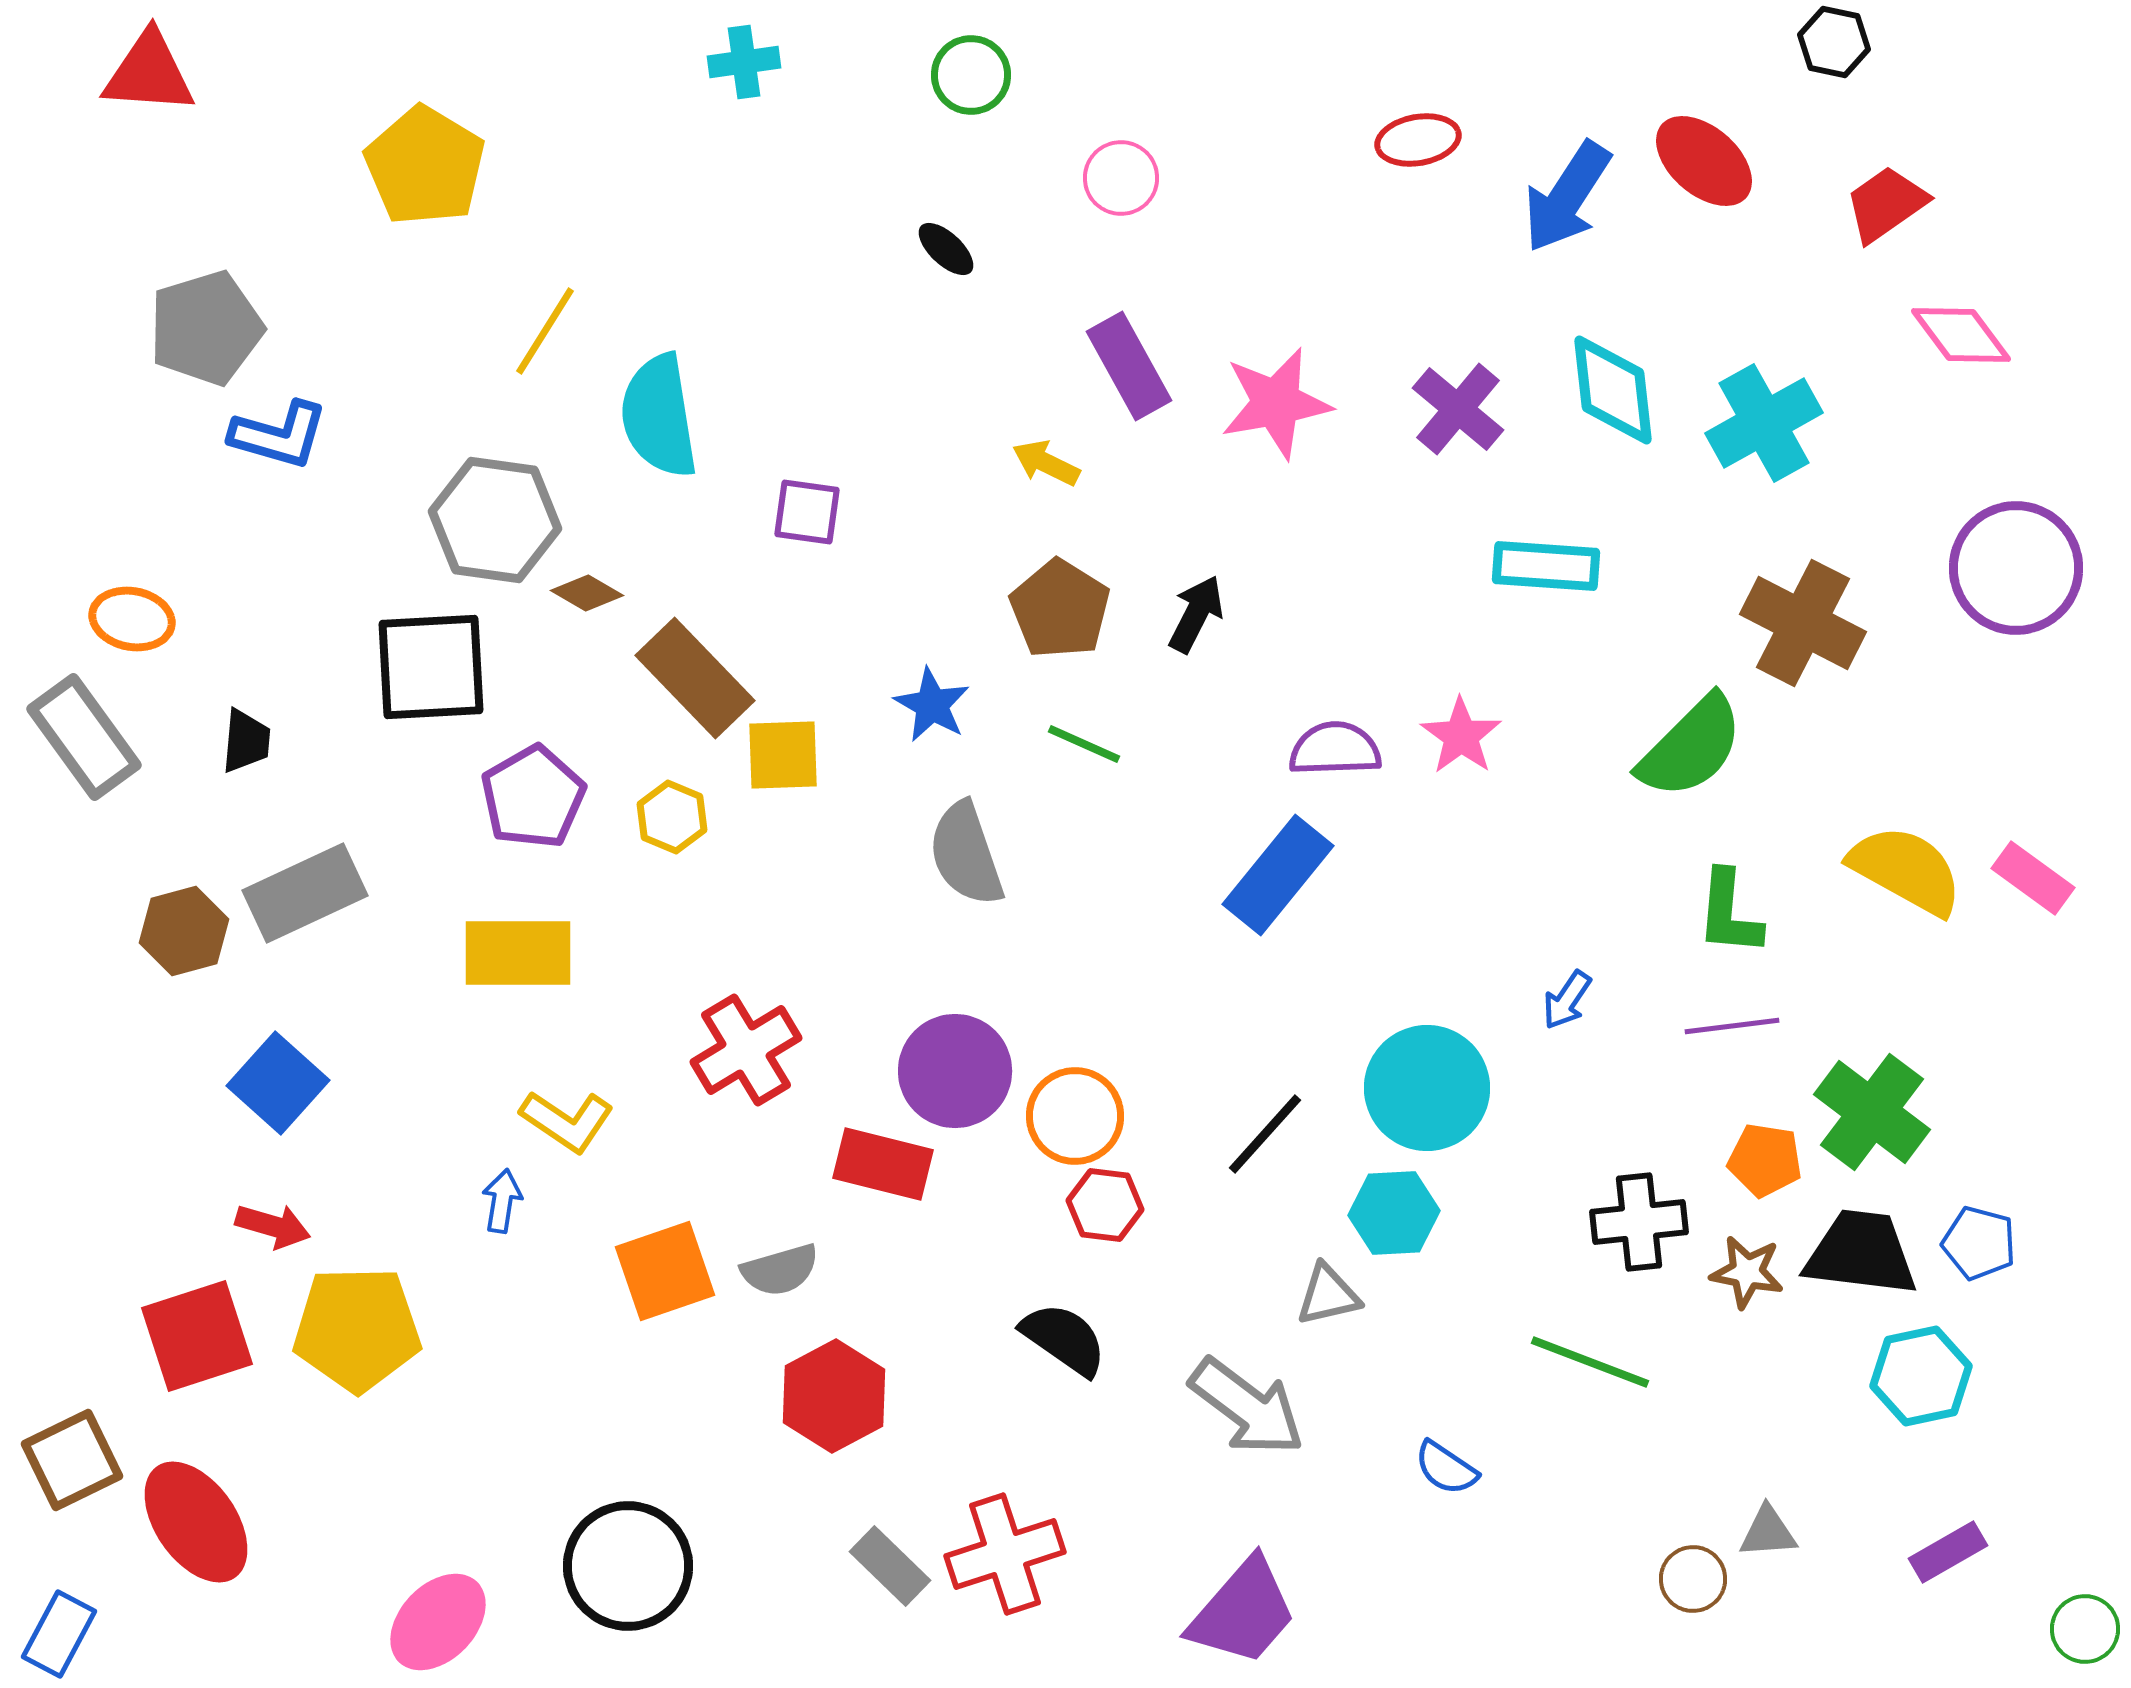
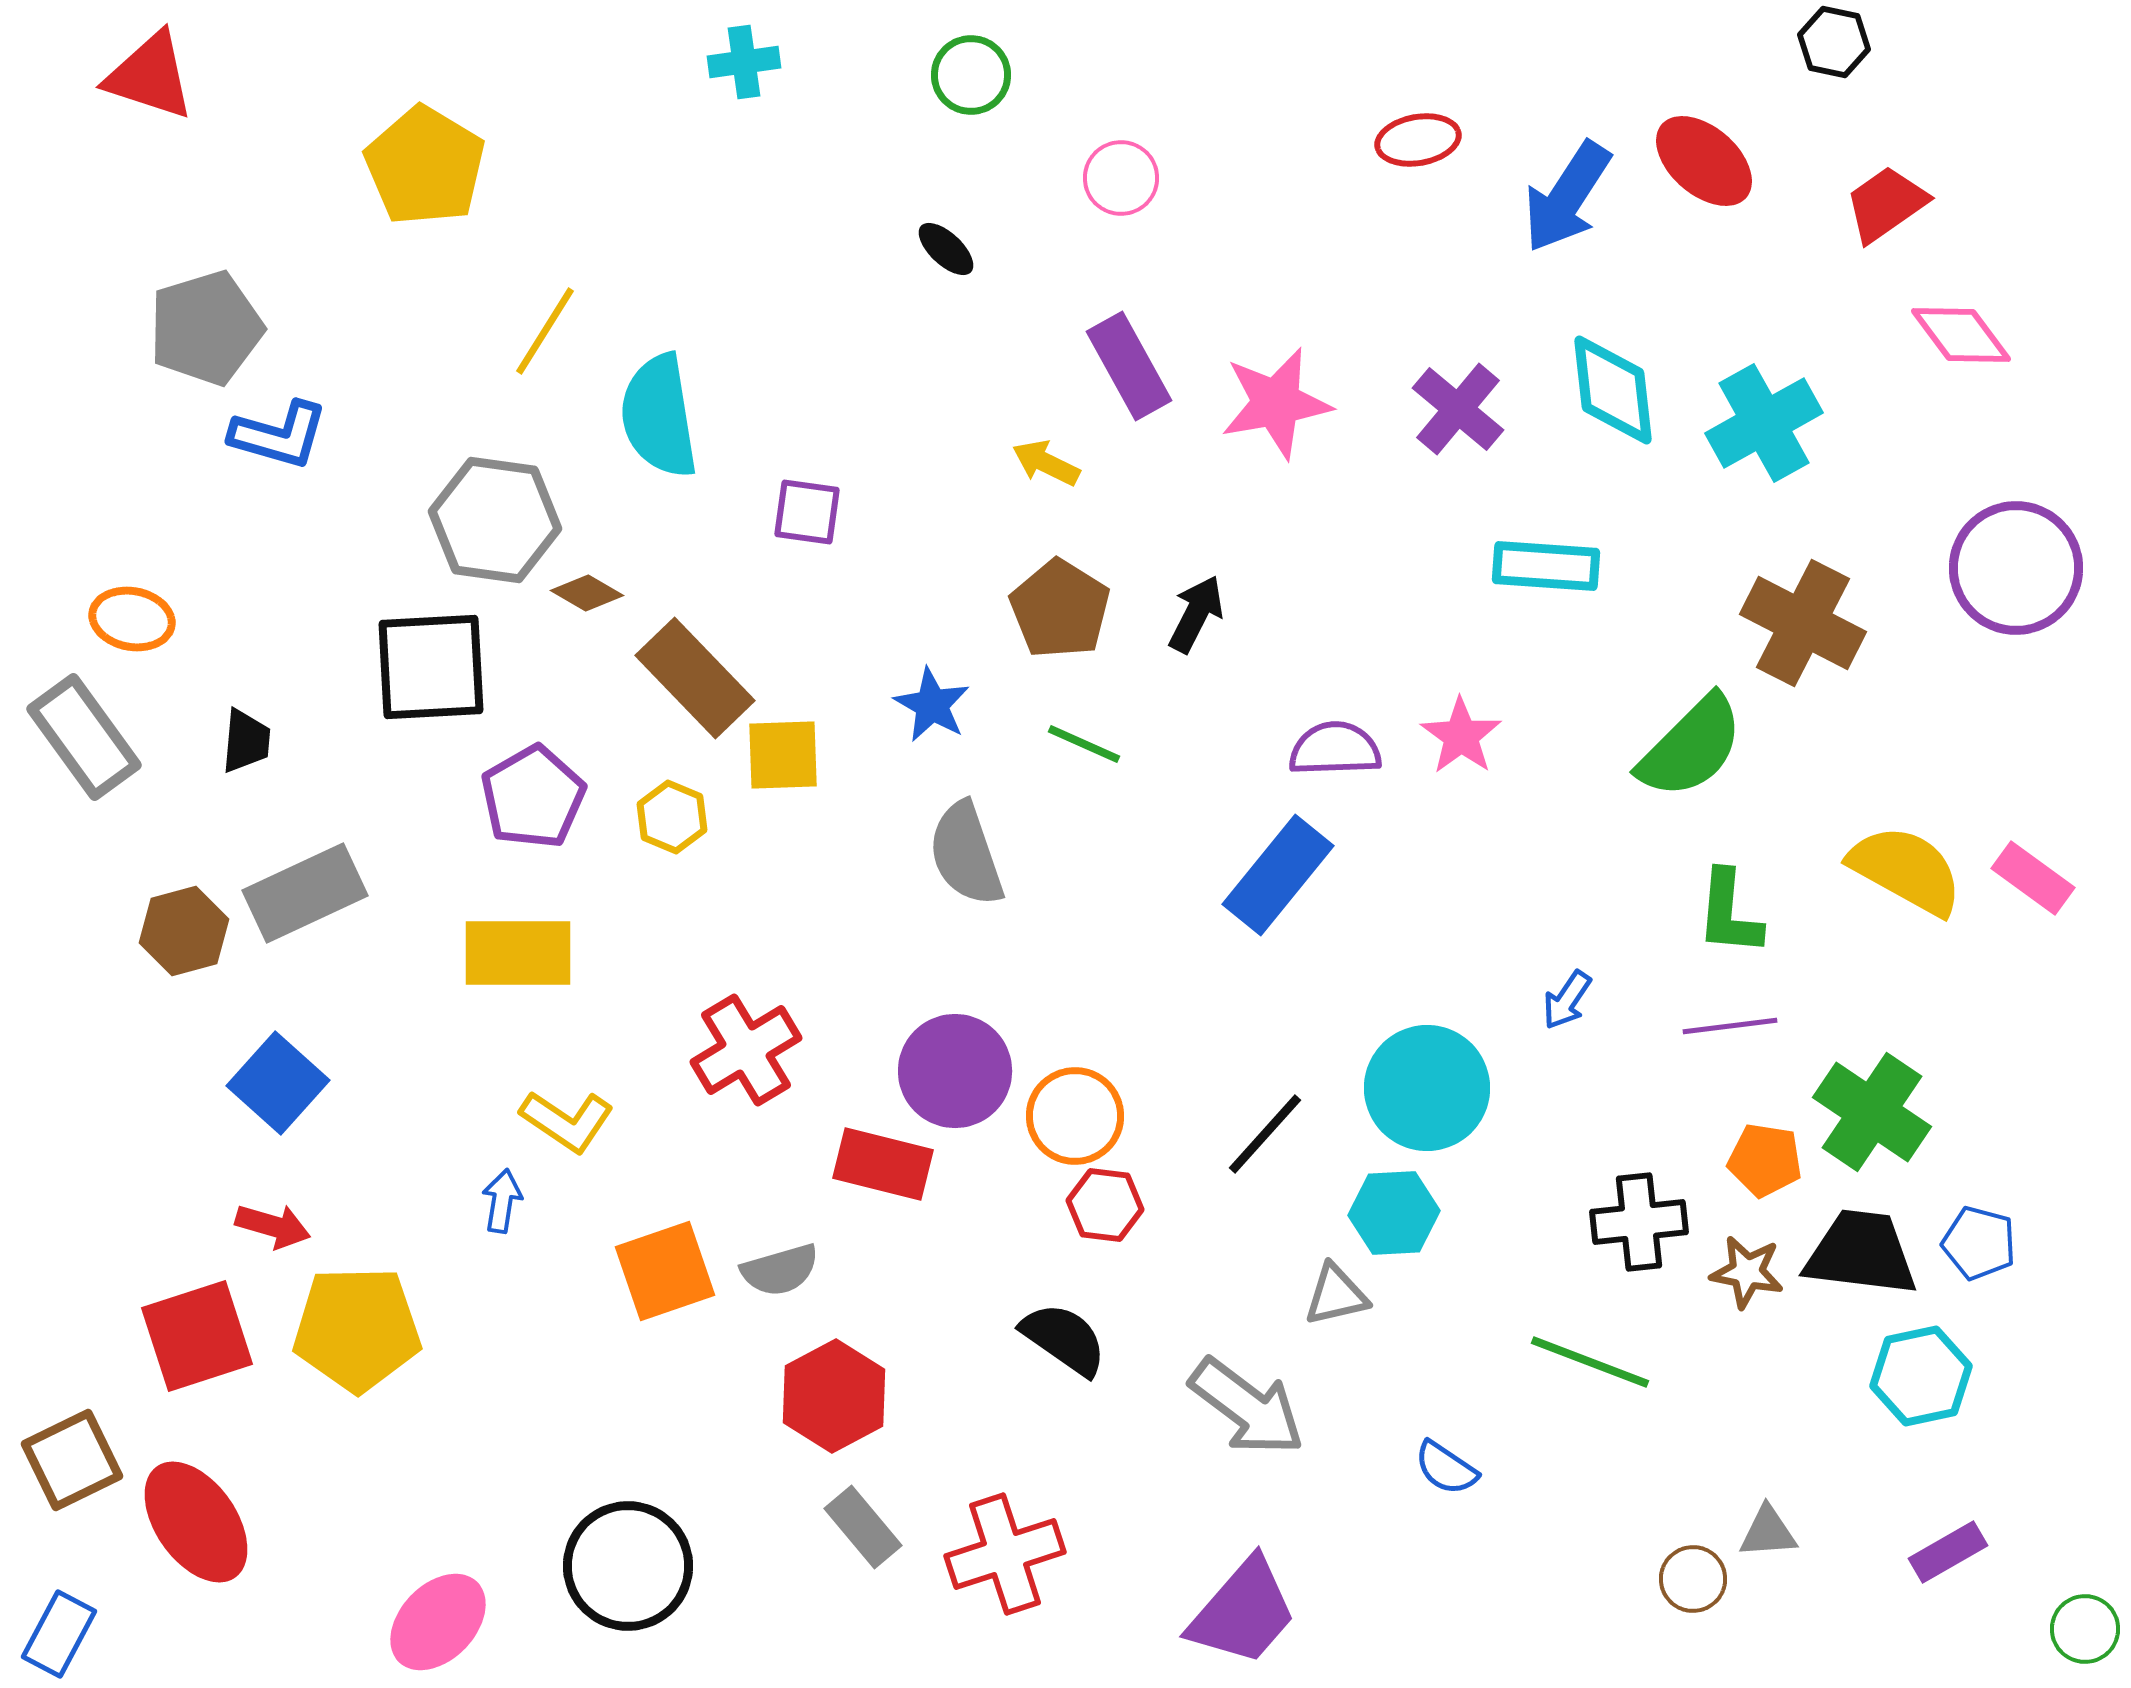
red triangle at (149, 73): moved 1 px right, 3 px down; rotated 14 degrees clockwise
purple line at (1732, 1026): moved 2 px left
green cross at (1872, 1112): rotated 3 degrees counterclockwise
gray triangle at (1328, 1295): moved 8 px right
gray rectangle at (890, 1566): moved 27 px left, 39 px up; rotated 6 degrees clockwise
